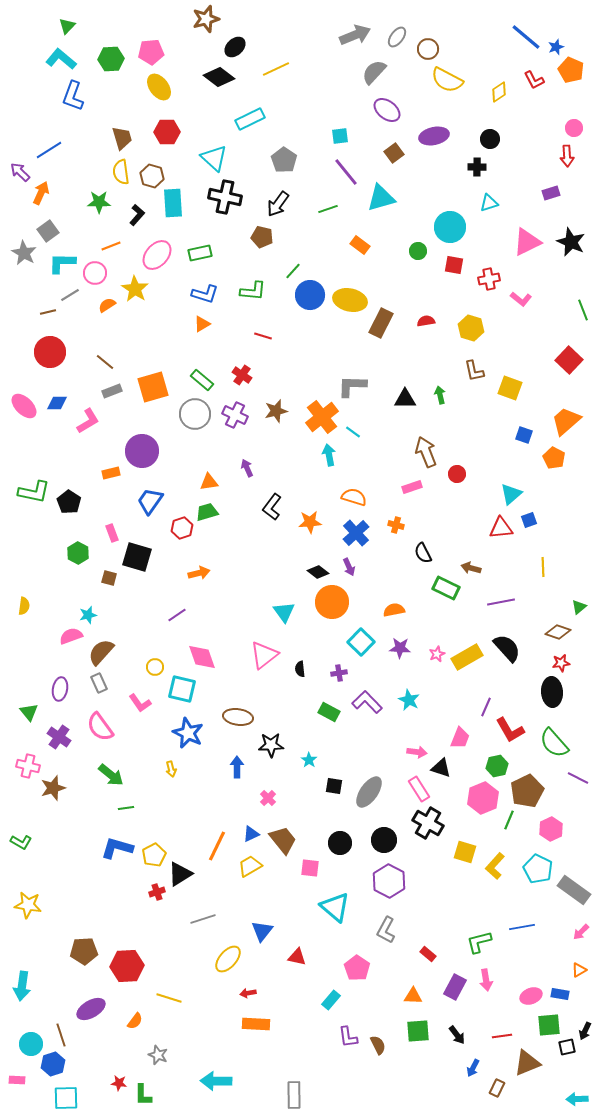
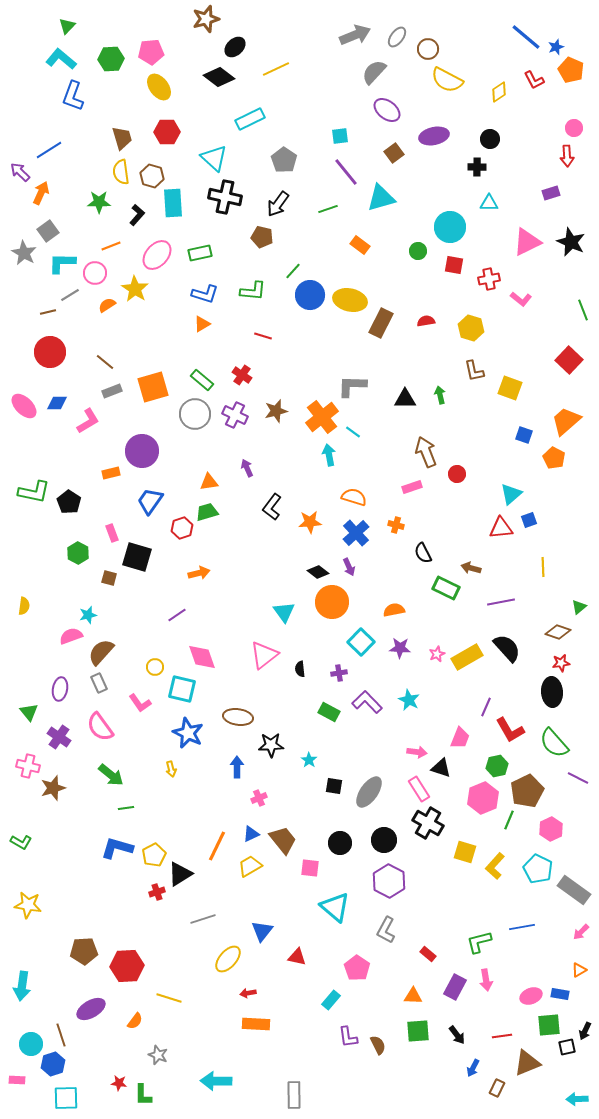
cyan triangle at (489, 203): rotated 18 degrees clockwise
pink cross at (268, 798): moved 9 px left; rotated 21 degrees clockwise
